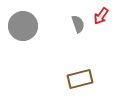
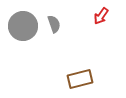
gray semicircle: moved 24 px left
